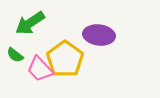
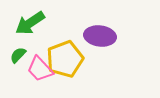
purple ellipse: moved 1 px right, 1 px down
green semicircle: moved 3 px right; rotated 96 degrees clockwise
yellow pentagon: rotated 15 degrees clockwise
